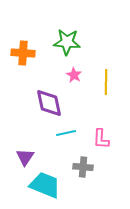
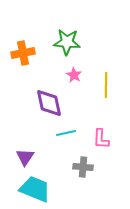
orange cross: rotated 15 degrees counterclockwise
yellow line: moved 3 px down
cyan trapezoid: moved 10 px left, 4 px down
